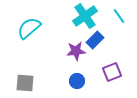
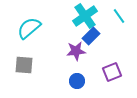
blue rectangle: moved 4 px left, 4 px up
gray square: moved 1 px left, 18 px up
